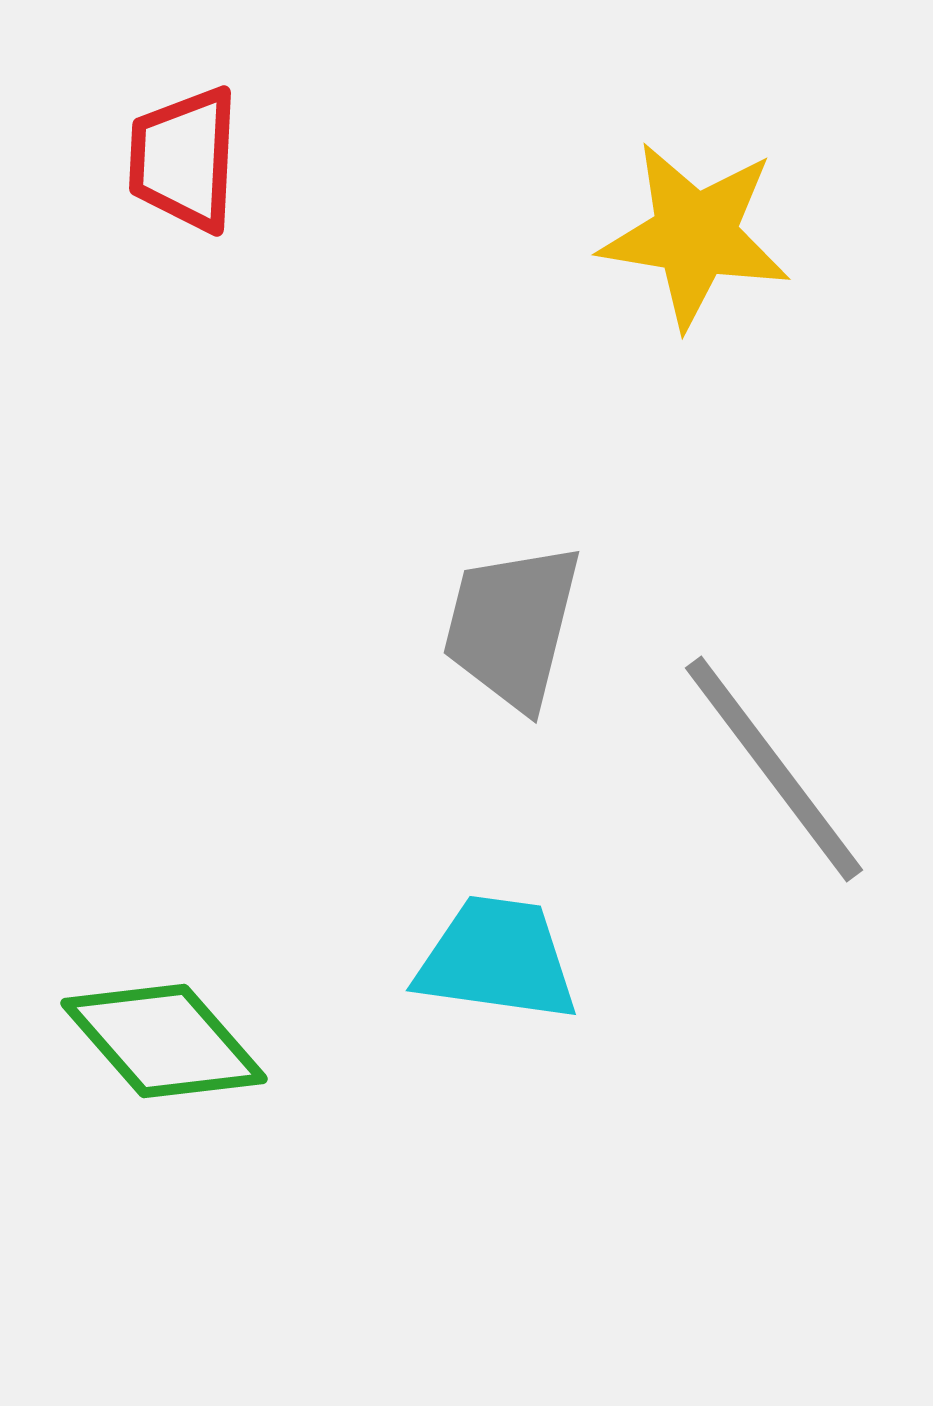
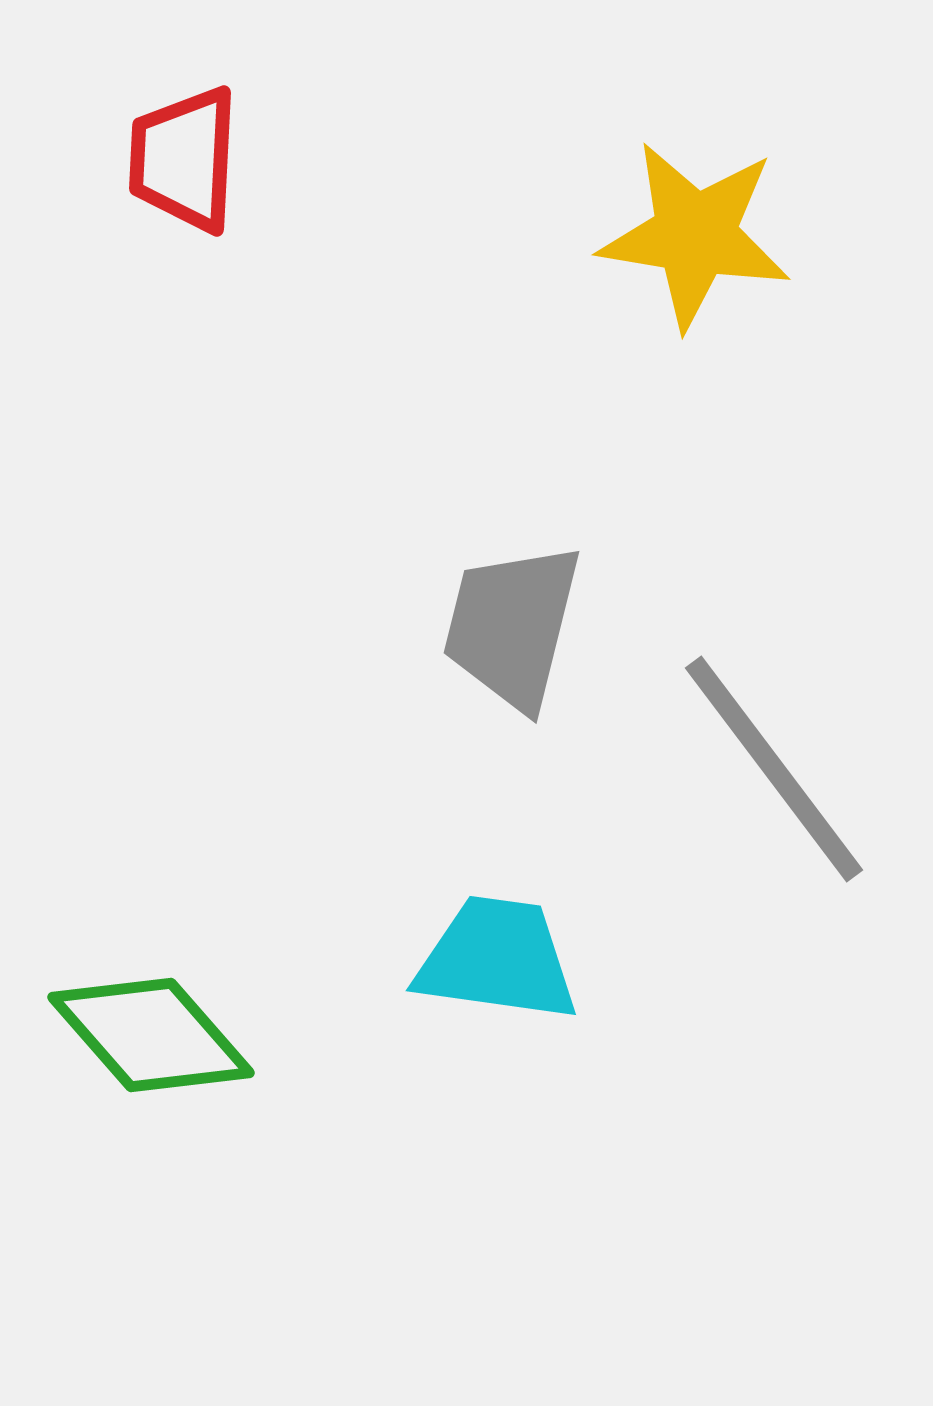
green diamond: moved 13 px left, 6 px up
